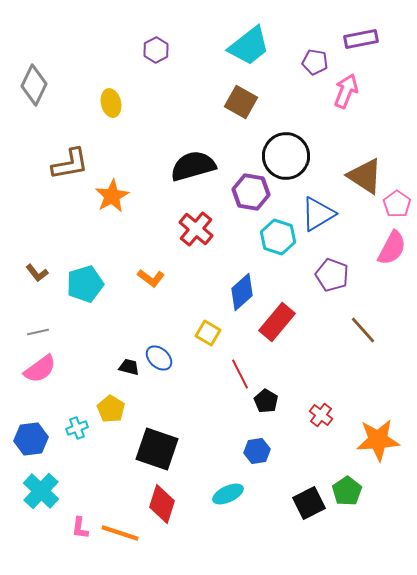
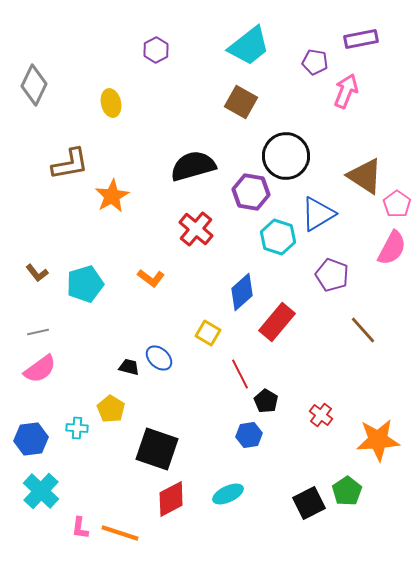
cyan cross at (77, 428): rotated 25 degrees clockwise
blue hexagon at (257, 451): moved 8 px left, 16 px up
red diamond at (162, 504): moved 9 px right, 5 px up; rotated 45 degrees clockwise
